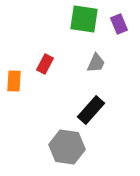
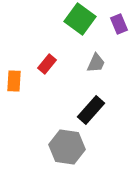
green square: moved 4 px left; rotated 28 degrees clockwise
red rectangle: moved 2 px right; rotated 12 degrees clockwise
